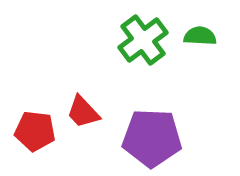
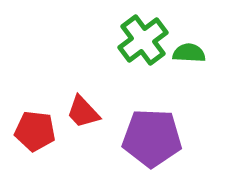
green semicircle: moved 11 px left, 17 px down
